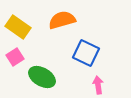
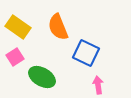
orange semicircle: moved 4 px left, 7 px down; rotated 96 degrees counterclockwise
